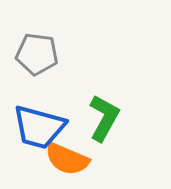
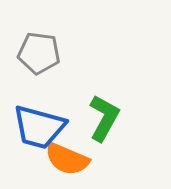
gray pentagon: moved 2 px right, 1 px up
